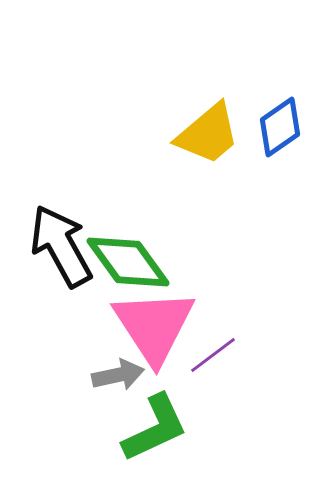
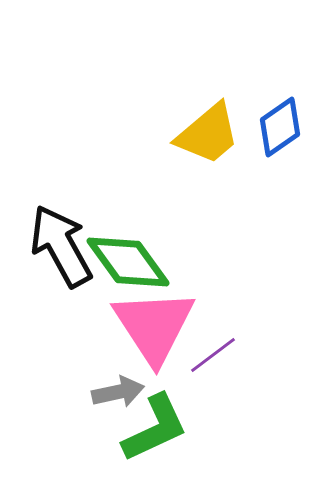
gray arrow: moved 17 px down
